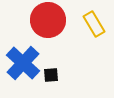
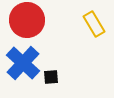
red circle: moved 21 px left
black square: moved 2 px down
